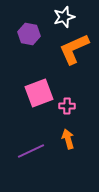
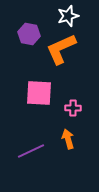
white star: moved 4 px right, 1 px up
orange L-shape: moved 13 px left
pink square: rotated 24 degrees clockwise
pink cross: moved 6 px right, 2 px down
